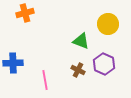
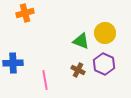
yellow circle: moved 3 px left, 9 px down
